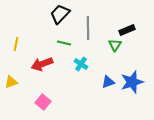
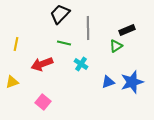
green triangle: moved 1 px right, 1 px down; rotated 24 degrees clockwise
yellow triangle: moved 1 px right
